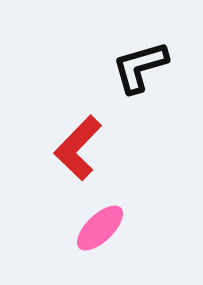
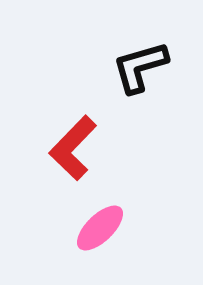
red L-shape: moved 5 px left
